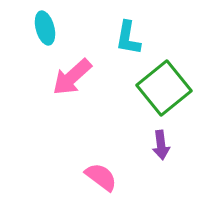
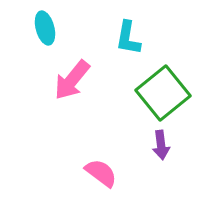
pink arrow: moved 3 px down; rotated 9 degrees counterclockwise
green square: moved 1 px left, 5 px down
pink semicircle: moved 4 px up
